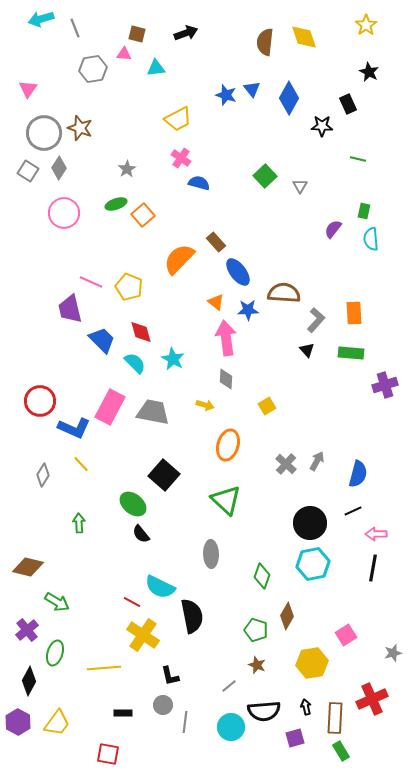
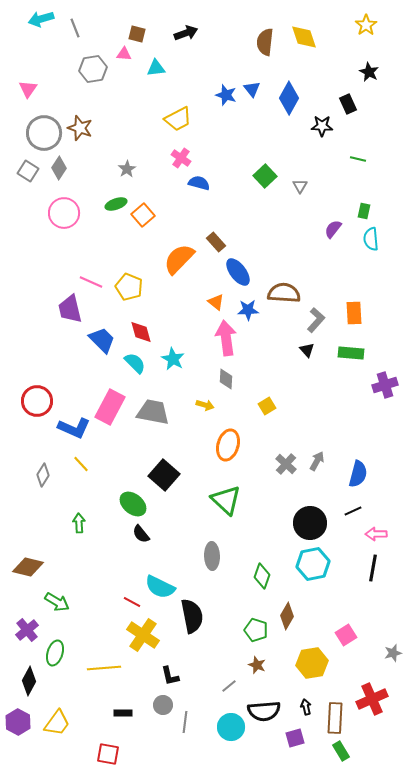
red circle at (40, 401): moved 3 px left
gray ellipse at (211, 554): moved 1 px right, 2 px down
